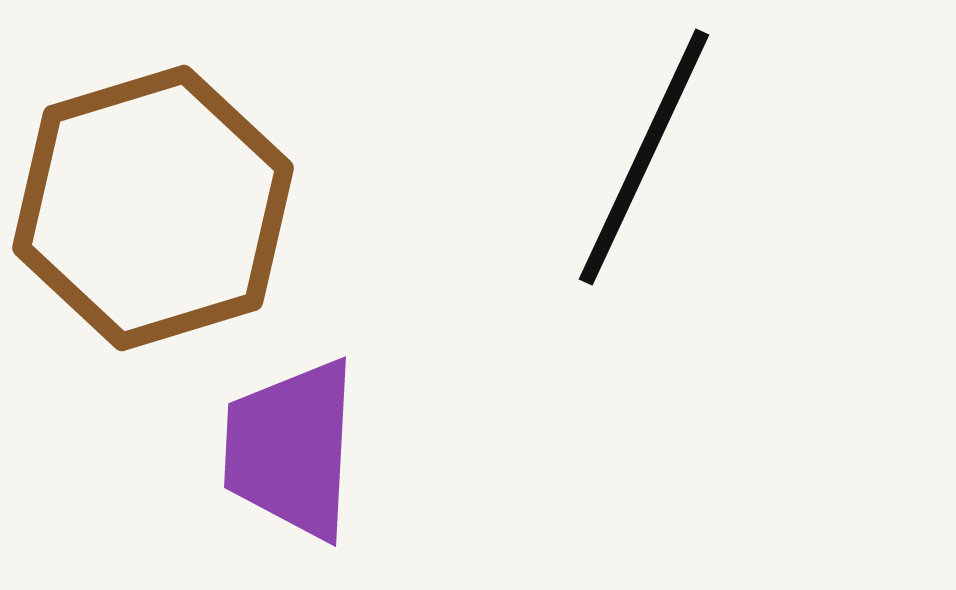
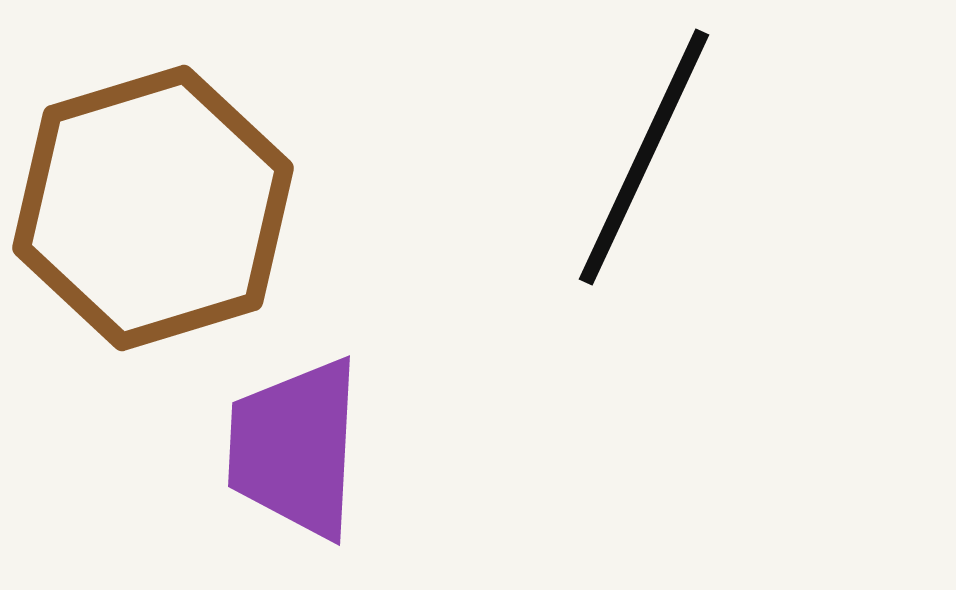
purple trapezoid: moved 4 px right, 1 px up
